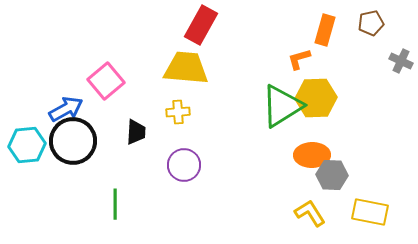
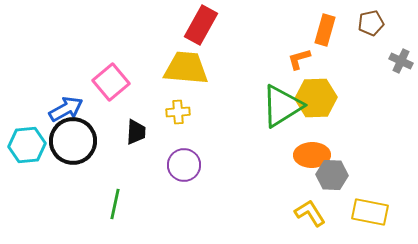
pink square: moved 5 px right, 1 px down
green line: rotated 12 degrees clockwise
